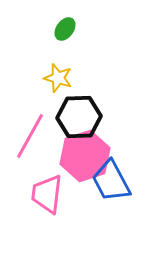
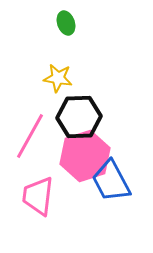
green ellipse: moved 1 px right, 6 px up; rotated 55 degrees counterclockwise
yellow star: rotated 8 degrees counterclockwise
pink trapezoid: moved 9 px left, 2 px down
